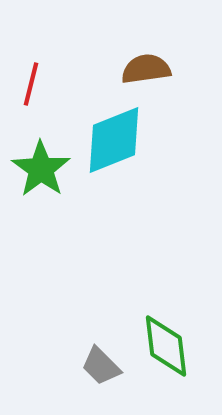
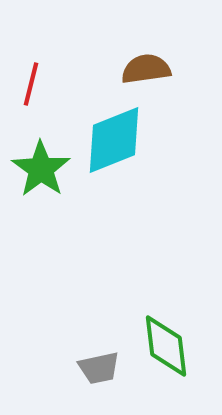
gray trapezoid: moved 2 px left, 2 px down; rotated 57 degrees counterclockwise
